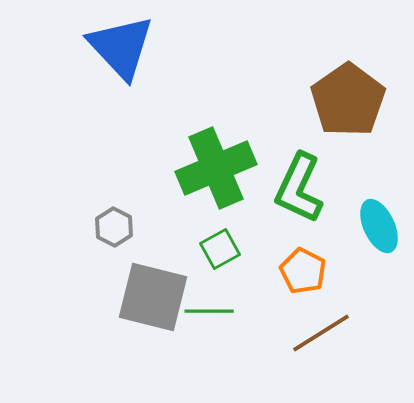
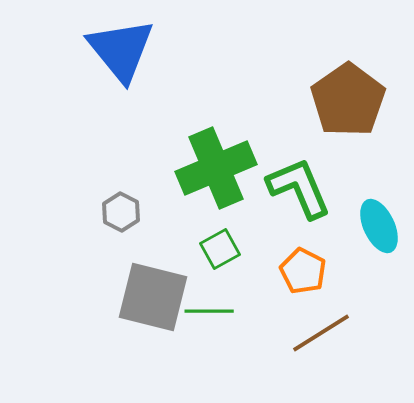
blue triangle: moved 3 px down; rotated 4 degrees clockwise
green L-shape: rotated 132 degrees clockwise
gray hexagon: moved 7 px right, 15 px up
